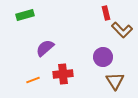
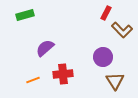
red rectangle: rotated 40 degrees clockwise
